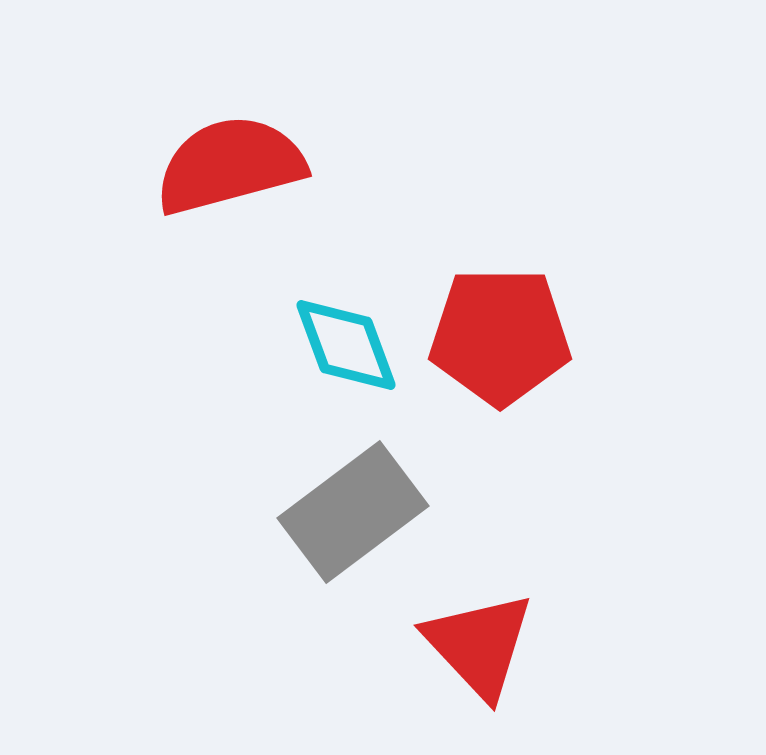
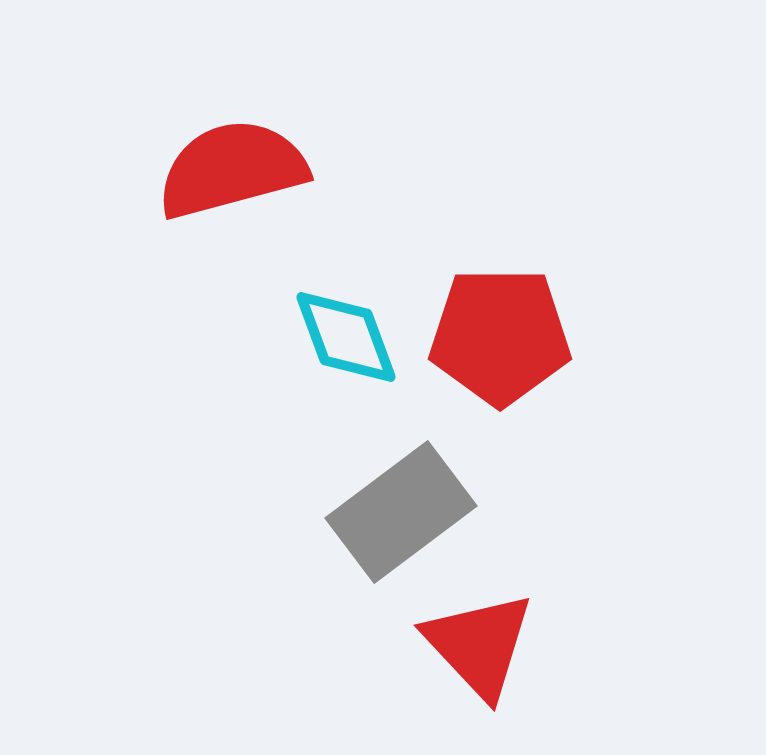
red semicircle: moved 2 px right, 4 px down
cyan diamond: moved 8 px up
gray rectangle: moved 48 px right
